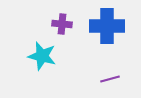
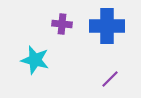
cyan star: moved 7 px left, 4 px down
purple line: rotated 30 degrees counterclockwise
